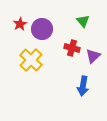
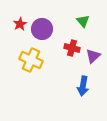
yellow cross: rotated 20 degrees counterclockwise
